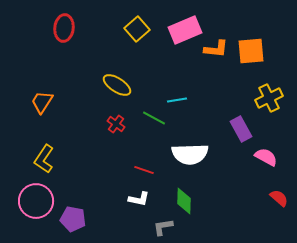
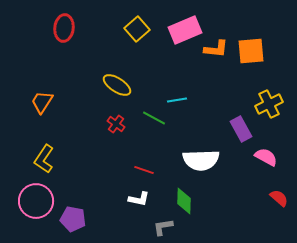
yellow cross: moved 6 px down
white semicircle: moved 11 px right, 6 px down
